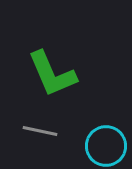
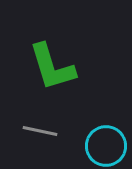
green L-shape: moved 7 px up; rotated 6 degrees clockwise
